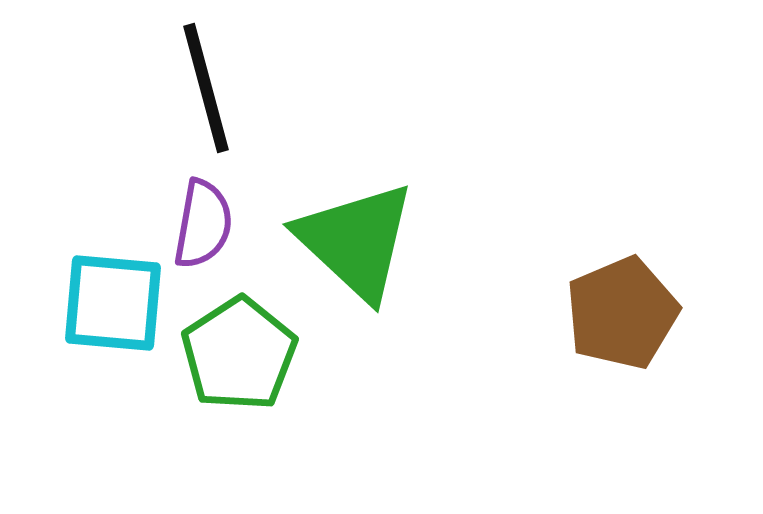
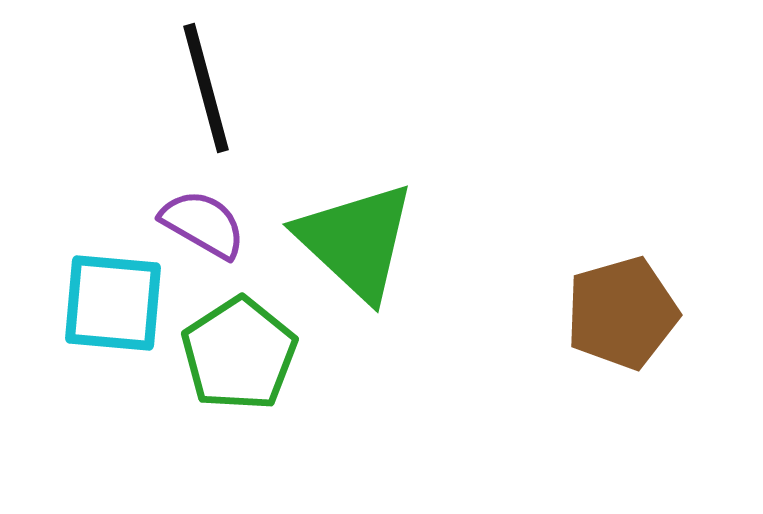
purple semicircle: rotated 70 degrees counterclockwise
brown pentagon: rotated 7 degrees clockwise
